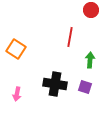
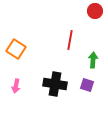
red circle: moved 4 px right, 1 px down
red line: moved 3 px down
green arrow: moved 3 px right
purple square: moved 2 px right, 2 px up
pink arrow: moved 1 px left, 8 px up
